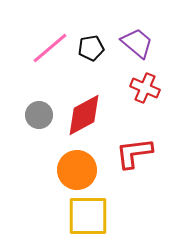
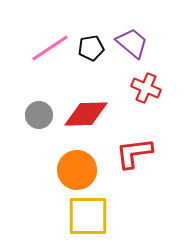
purple trapezoid: moved 5 px left
pink line: rotated 6 degrees clockwise
red cross: moved 1 px right
red diamond: moved 2 px right, 1 px up; rotated 27 degrees clockwise
